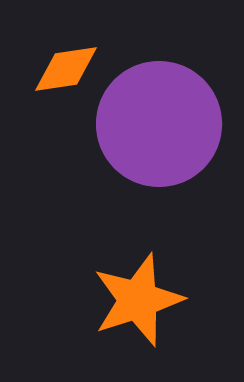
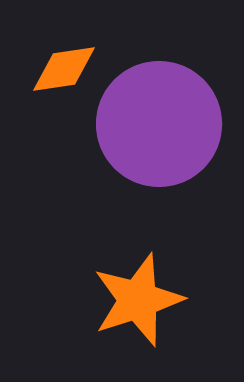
orange diamond: moved 2 px left
